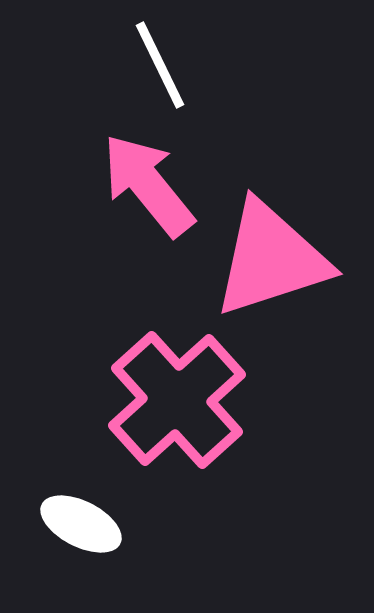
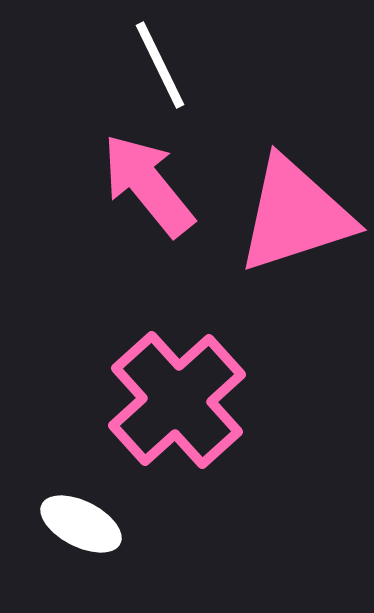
pink triangle: moved 24 px right, 44 px up
